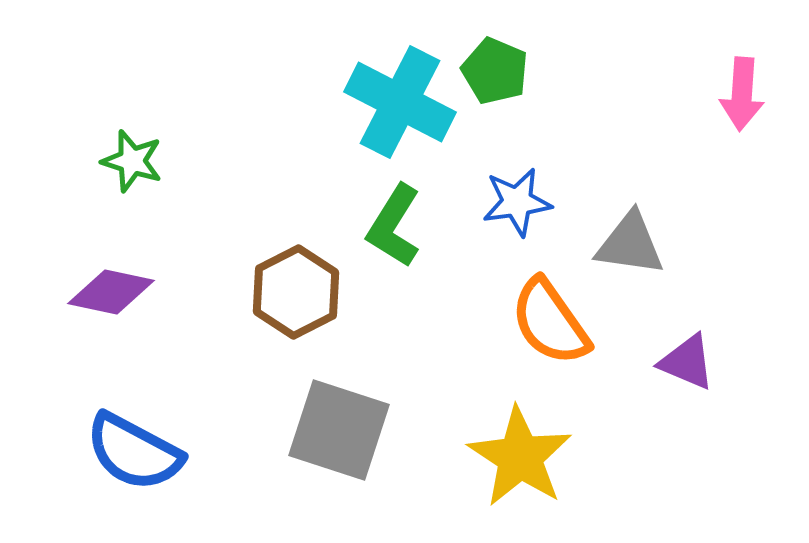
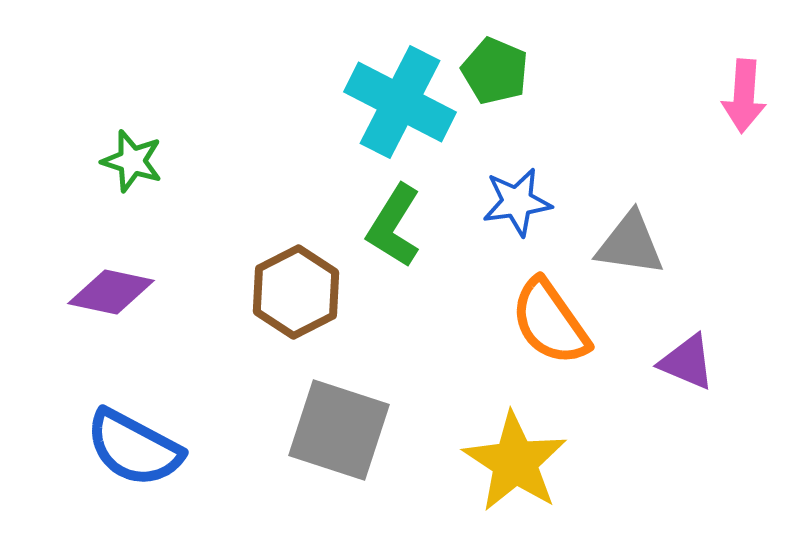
pink arrow: moved 2 px right, 2 px down
blue semicircle: moved 4 px up
yellow star: moved 5 px left, 5 px down
